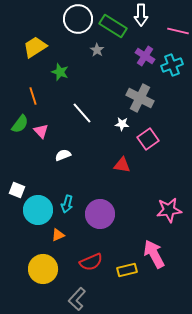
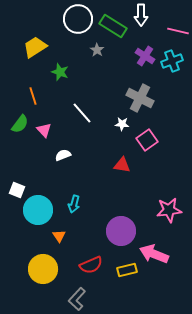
cyan cross: moved 4 px up
pink triangle: moved 3 px right, 1 px up
pink square: moved 1 px left, 1 px down
cyan arrow: moved 7 px right
purple circle: moved 21 px right, 17 px down
orange triangle: moved 1 px right, 1 px down; rotated 40 degrees counterclockwise
pink arrow: rotated 40 degrees counterclockwise
red semicircle: moved 3 px down
